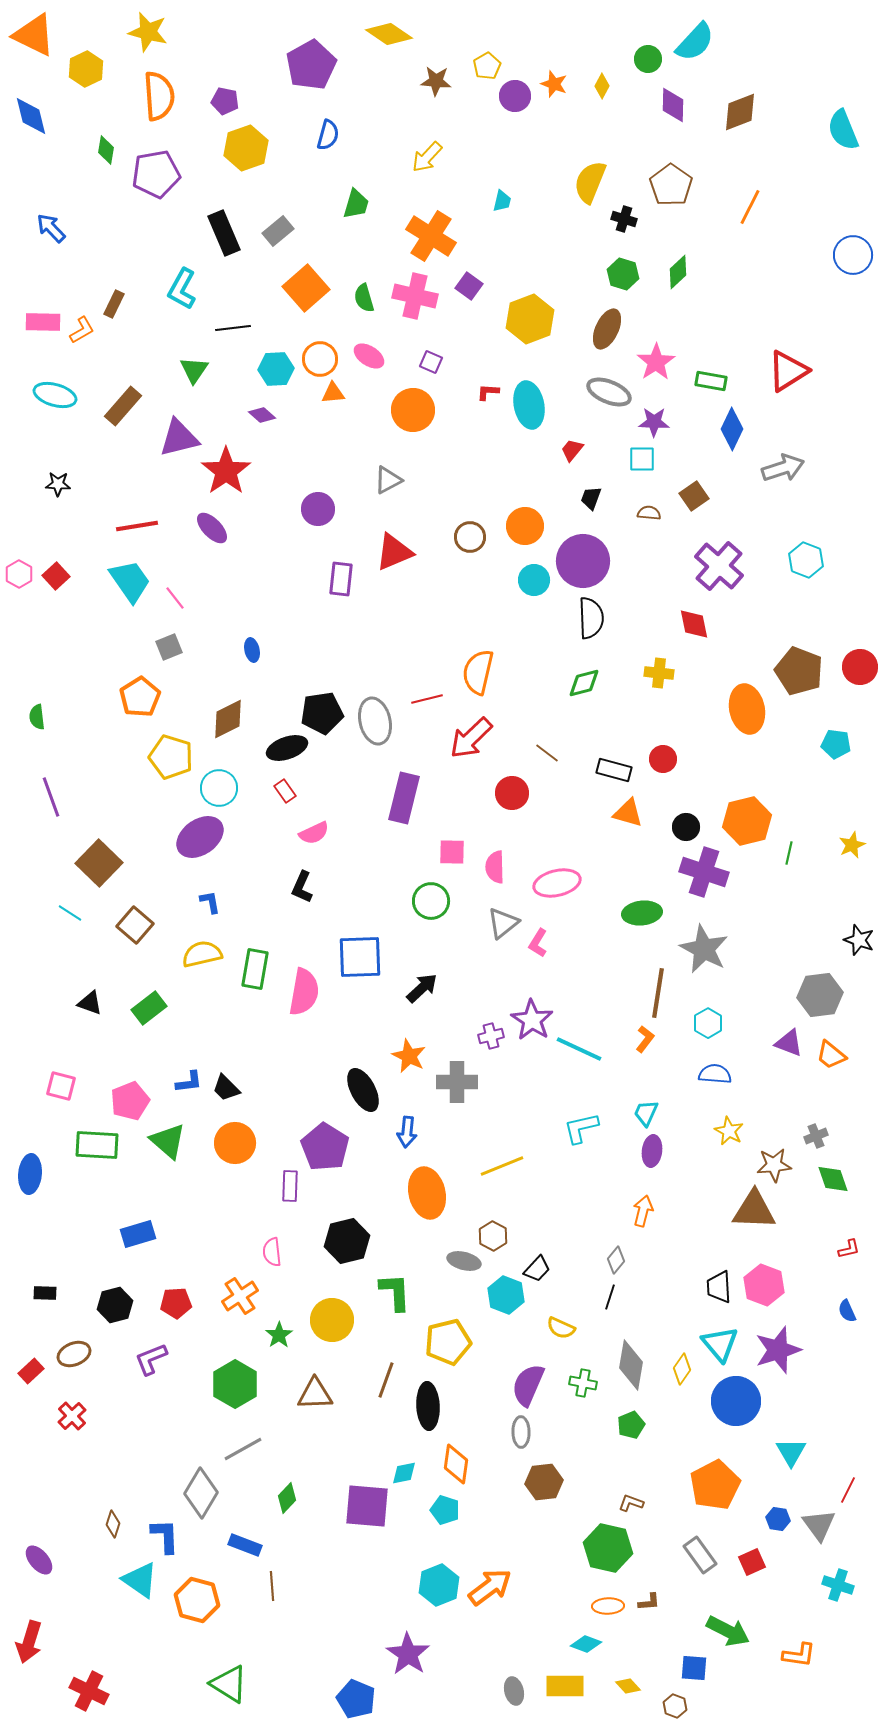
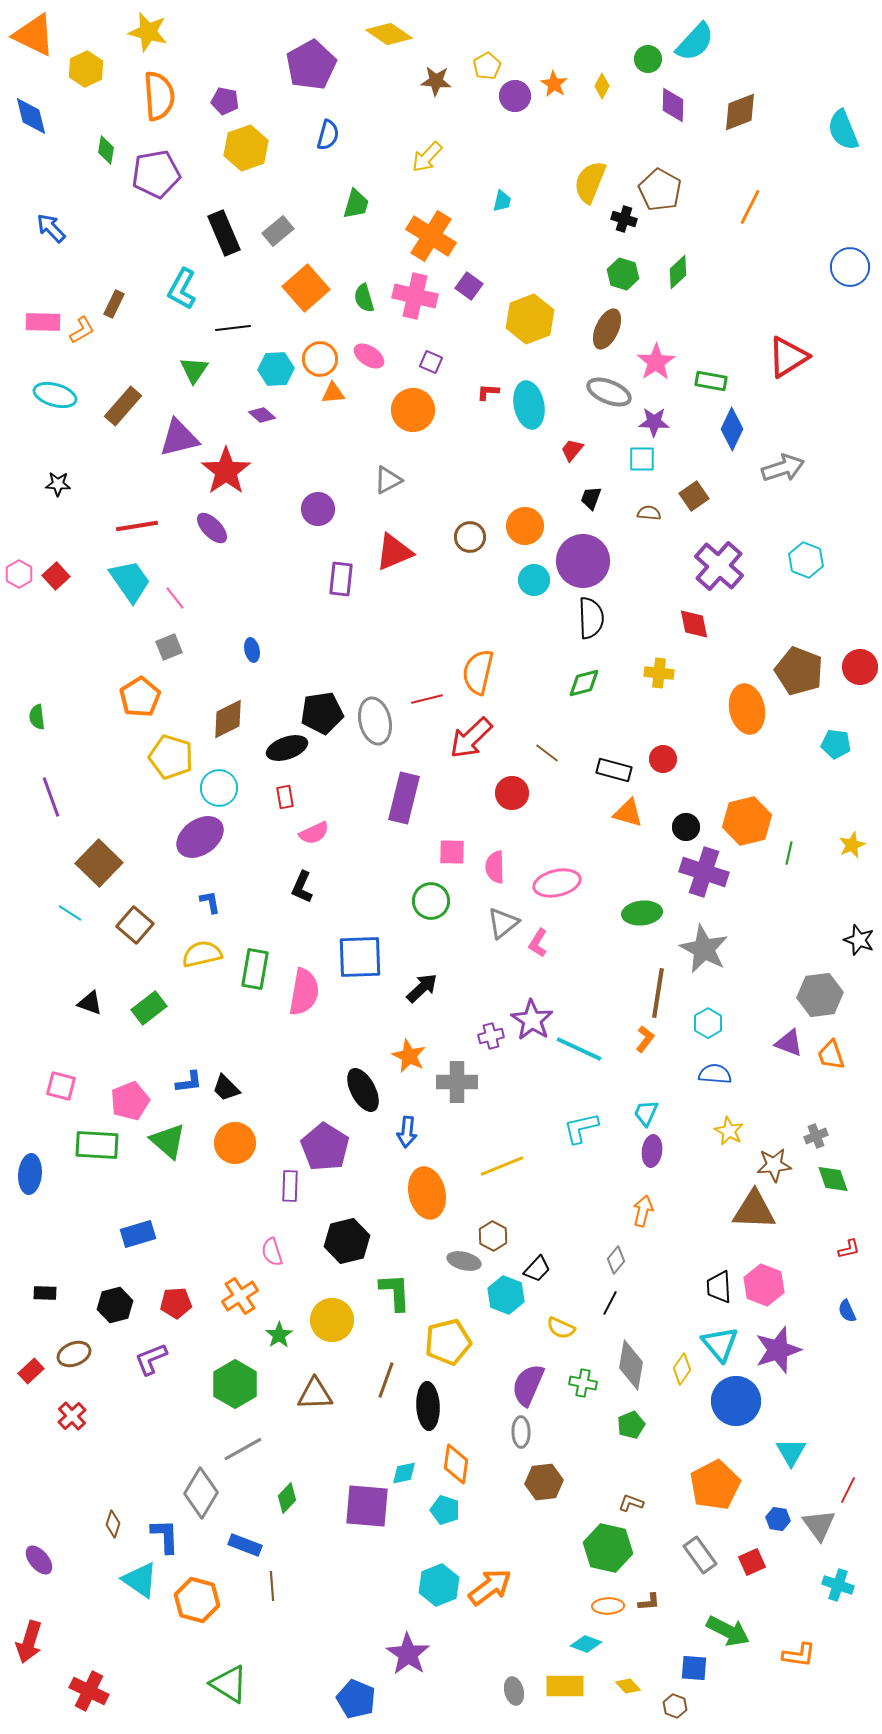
orange star at (554, 84): rotated 12 degrees clockwise
brown pentagon at (671, 185): moved 11 px left, 5 px down; rotated 6 degrees counterclockwise
blue circle at (853, 255): moved 3 px left, 12 px down
red triangle at (788, 371): moved 14 px up
red rectangle at (285, 791): moved 6 px down; rotated 25 degrees clockwise
orange trapezoid at (831, 1055): rotated 32 degrees clockwise
pink semicircle at (272, 1252): rotated 12 degrees counterclockwise
black line at (610, 1297): moved 6 px down; rotated 10 degrees clockwise
